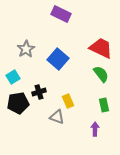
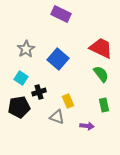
cyan square: moved 8 px right, 1 px down; rotated 24 degrees counterclockwise
black pentagon: moved 1 px right, 4 px down
purple arrow: moved 8 px left, 3 px up; rotated 96 degrees clockwise
